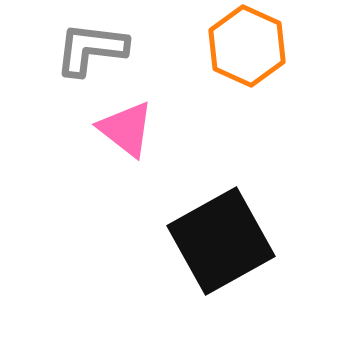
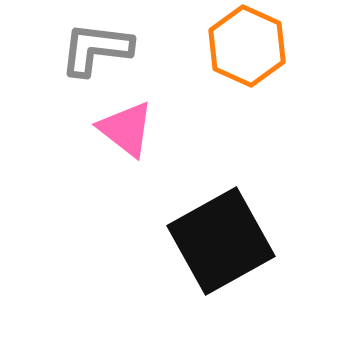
gray L-shape: moved 5 px right
